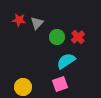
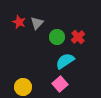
red star: moved 2 px down; rotated 16 degrees clockwise
cyan semicircle: moved 1 px left
pink square: rotated 21 degrees counterclockwise
